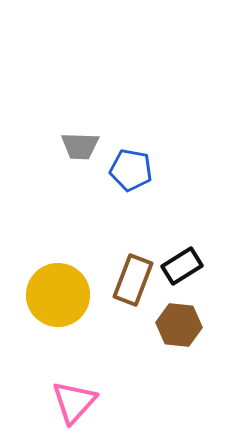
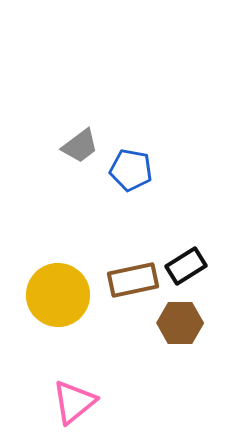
gray trapezoid: rotated 39 degrees counterclockwise
black rectangle: moved 4 px right
brown rectangle: rotated 57 degrees clockwise
brown hexagon: moved 1 px right, 2 px up; rotated 6 degrees counterclockwise
pink triangle: rotated 9 degrees clockwise
